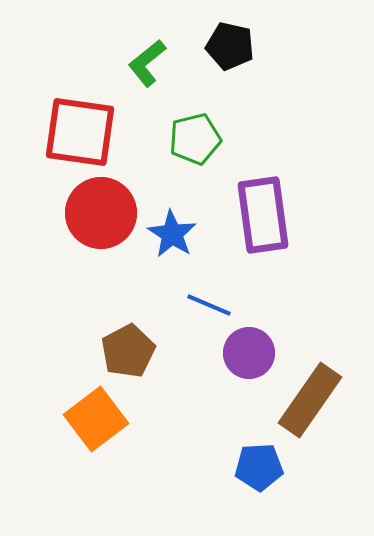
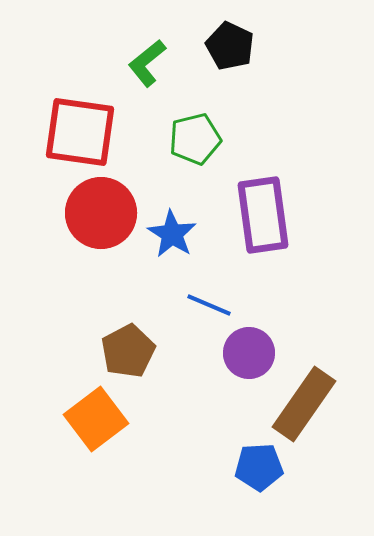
black pentagon: rotated 12 degrees clockwise
brown rectangle: moved 6 px left, 4 px down
